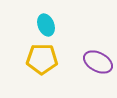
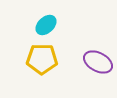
cyan ellipse: rotated 70 degrees clockwise
